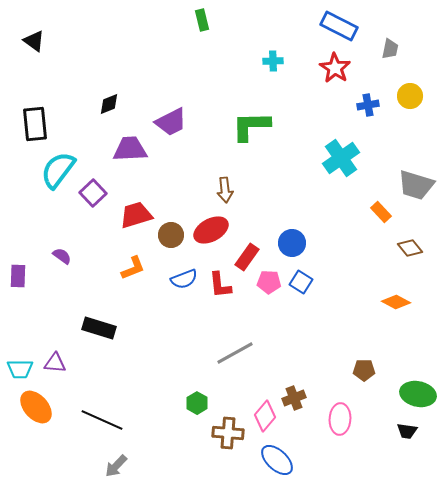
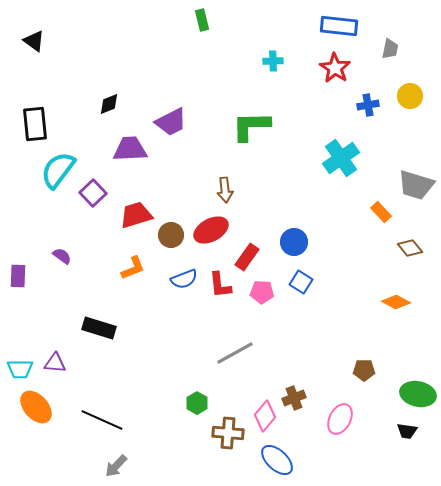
blue rectangle at (339, 26): rotated 21 degrees counterclockwise
blue circle at (292, 243): moved 2 px right, 1 px up
pink pentagon at (269, 282): moved 7 px left, 10 px down
pink ellipse at (340, 419): rotated 24 degrees clockwise
